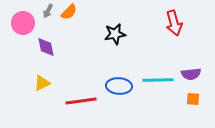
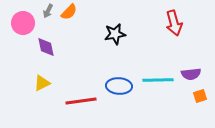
orange square: moved 7 px right, 3 px up; rotated 24 degrees counterclockwise
